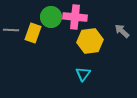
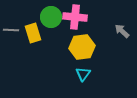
yellow rectangle: rotated 36 degrees counterclockwise
yellow hexagon: moved 8 px left, 6 px down
